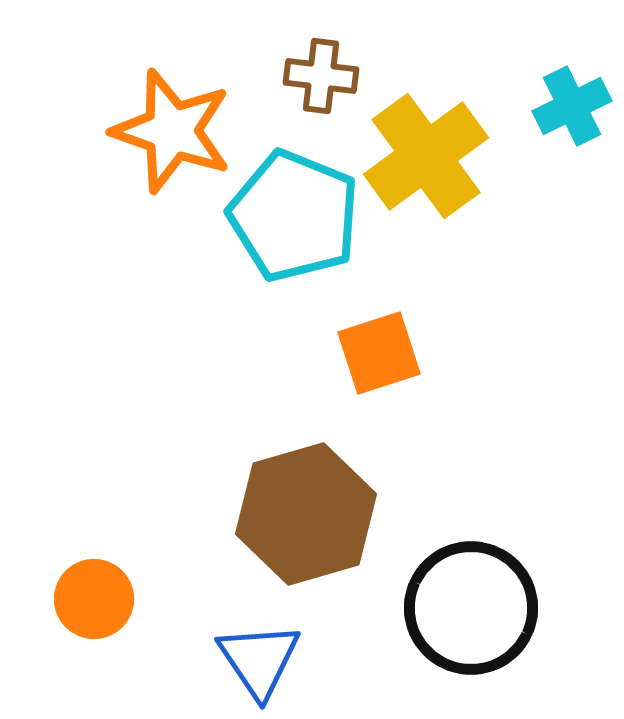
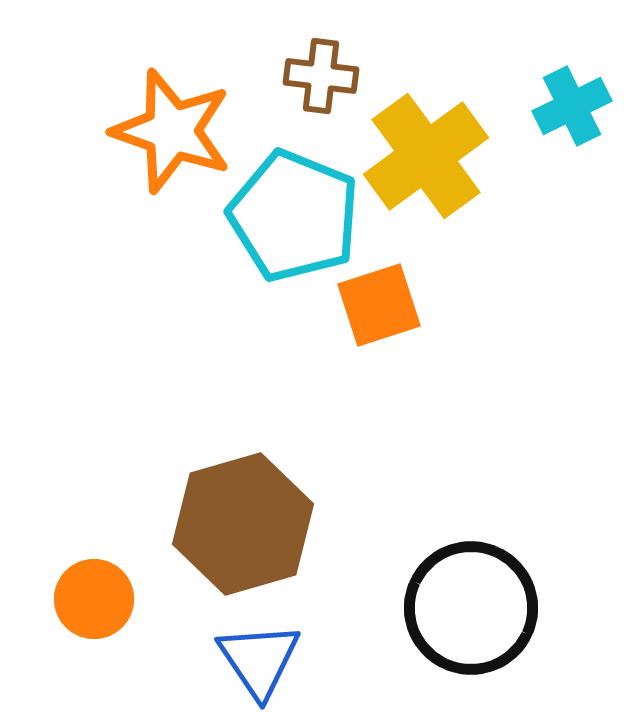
orange square: moved 48 px up
brown hexagon: moved 63 px left, 10 px down
